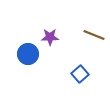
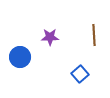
brown line: rotated 65 degrees clockwise
blue circle: moved 8 px left, 3 px down
